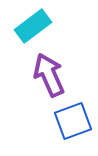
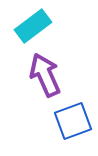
purple arrow: moved 4 px left
